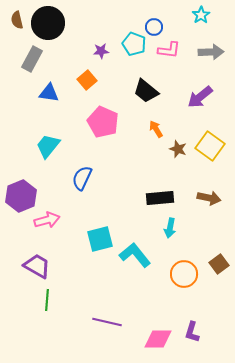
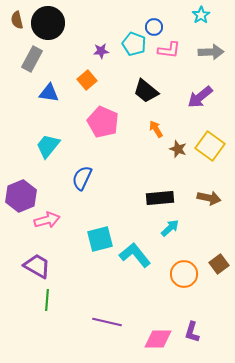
cyan arrow: rotated 144 degrees counterclockwise
